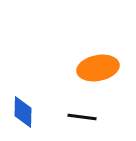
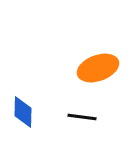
orange ellipse: rotated 9 degrees counterclockwise
